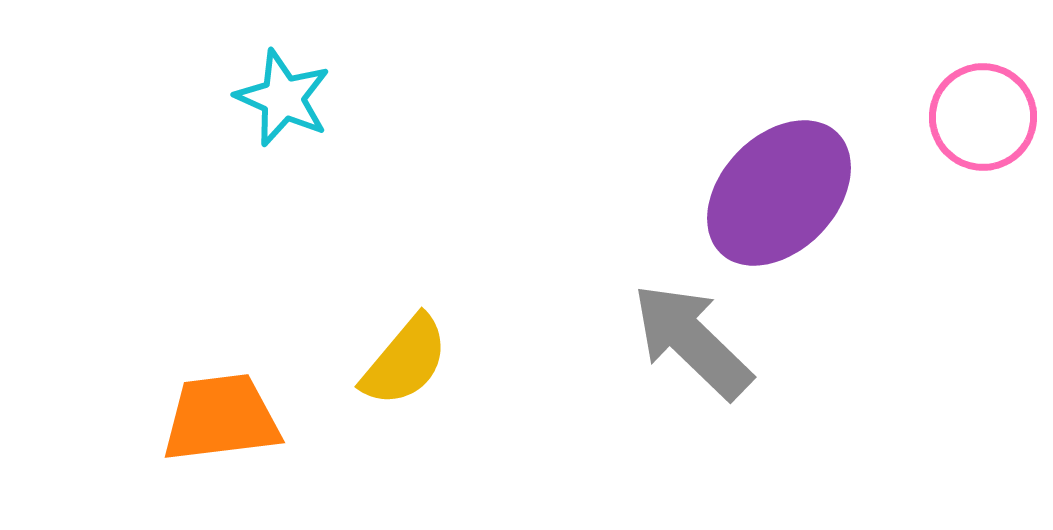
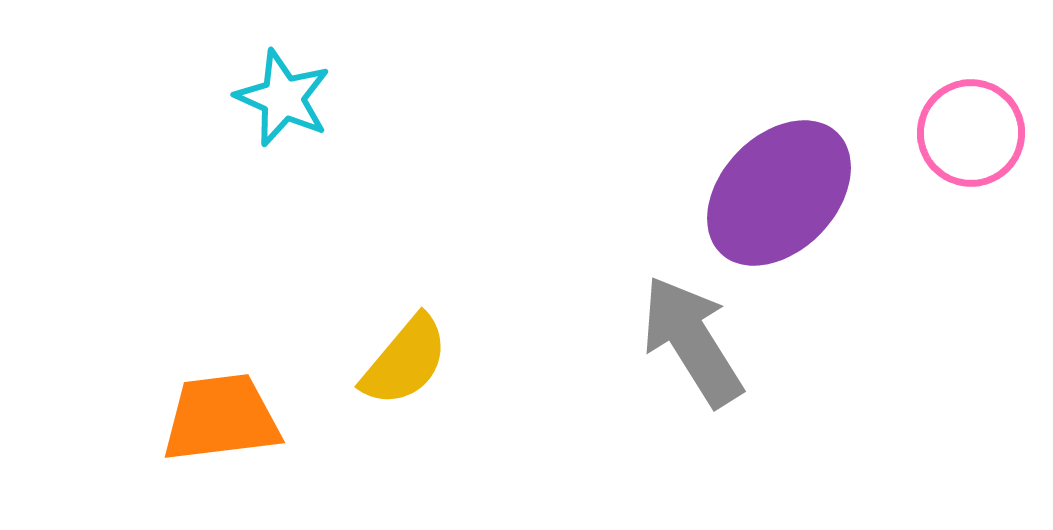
pink circle: moved 12 px left, 16 px down
gray arrow: rotated 14 degrees clockwise
